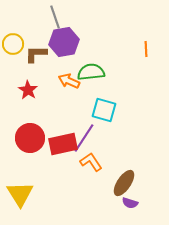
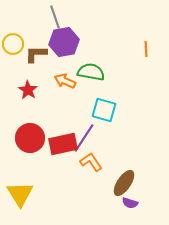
green semicircle: rotated 16 degrees clockwise
orange arrow: moved 4 px left
